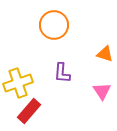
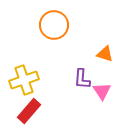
purple L-shape: moved 20 px right, 6 px down
yellow cross: moved 6 px right, 3 px up
